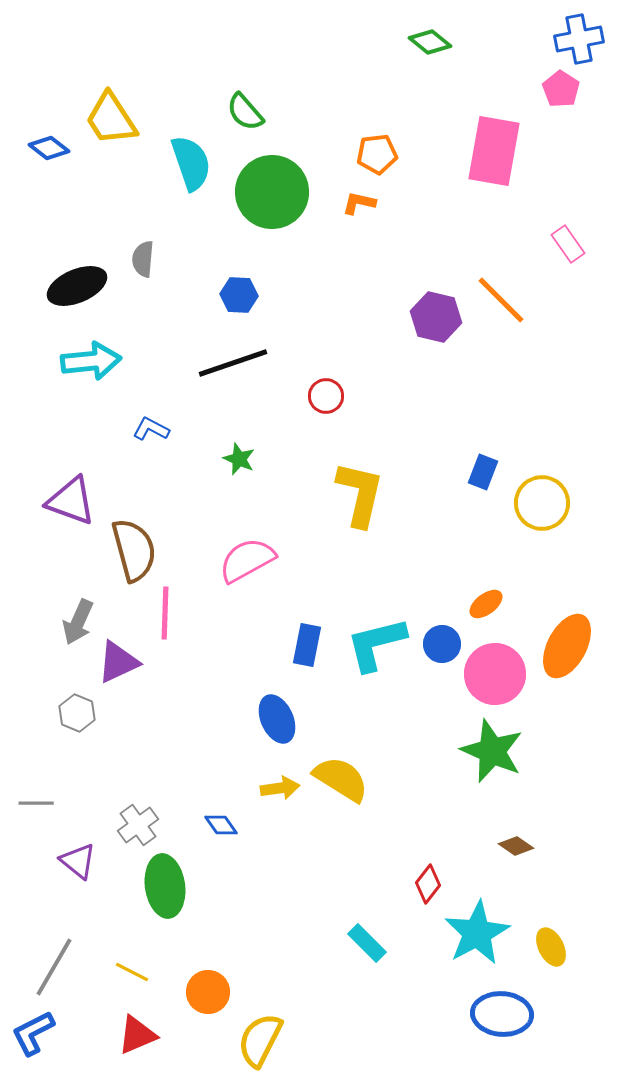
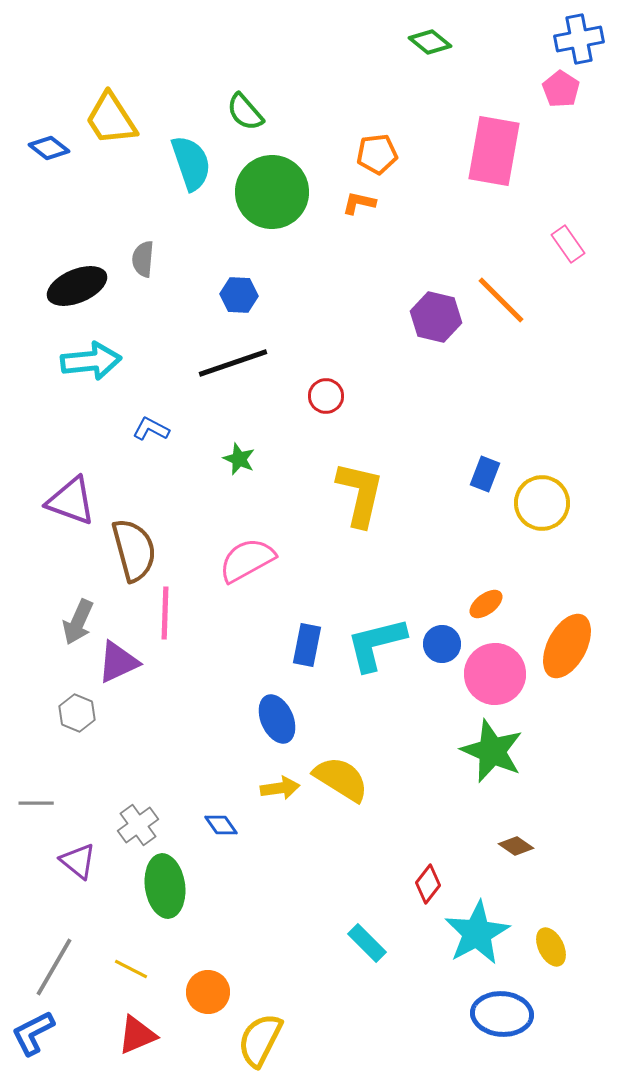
blue rectangle at (483, 472): moved 2 px right, 2 px down
yellow line at (132, 972): moved 1 px left, 3 px up
